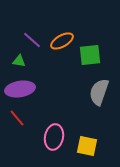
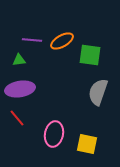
purple line: rotated 36 degrees counterclockwise
green square: rotated 15 degrees clockwise
green triangle: moved 1 px up; rotated 16 degrees counterclockwise
gray semicircle: moved 1 px left
pink ellipse: moved 3 px up
yellow square: moved 2 px up
